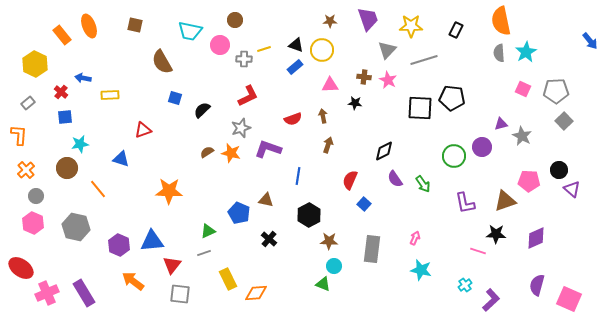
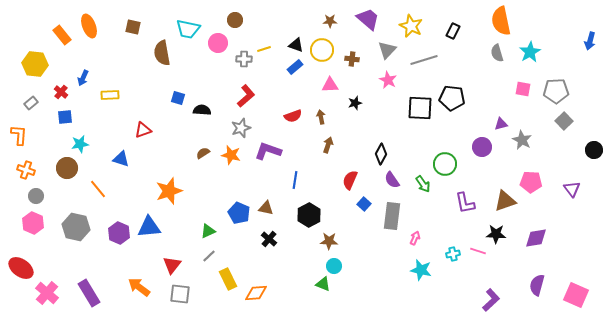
purple trapezoid at (368, 19): rotated 30 degrees counterclockwise
brown square at (135, 25): moved 2 px left, 2 px down
yellow star at (411, 26): rotated 25 degrees clockwise
black rectangle at (456, 30): moved 3 px left, 1 px down
cyan trapezoid at (190, 31): moved 2 px left, 2 px up
blue arrow at (590, 41): rotated 54 degrees clockwise
pink circle at (220, 45): moved 2 px left, 2 px up
cyan star at (526, 52): moved 4 px right
gray semicircle at (499, 53): moved 2 px left; rotated 12 degrees counterclockwise
brown semicircle at (162, 62): moved 9 px up; rotated 20 degrees clockwise
yellow hexagon at (35, 64): rotated 20 degrees counterclockwise
brown cross at (364, 77): moved 12 px left, 18 px up
blue arrow at (83, 78): rotated 77 degrees counterclockwise
pink square at (523, 89): rotated 14 degrees counterclockwise
red L-shape at (248, 96): moved 2 px left; rotated 15 degrees counterclockwise
blue square at (175, 98): moved 3 px right
gray rectangle at (28, 103): moved 3 px right
black star at (355, 103): rotated 24 degrees counterclockwise
black semicircle at (202, 110): rotated 48 degrees clockwise
brown arrow at (323, 116): moved 2 px left, 1 px down
red semicircle at (293, 119): moved 3 px up
gray star at (522, 136): moved 4 px down
purple L-shape at (268, 149): moved 2 px down
black diamond at (384, 151): moved 3 px left, 3 px down; rotated 35 degrees counterclockwise
brown semicircle at (207, 152): moved 4 px left, 1 px down
orange star at (231, 153): moved 2 px down
green circle at (454, 156): moved 9 px left, 8 px down
orange cross at (26, 170): rotated 30 degrees counterclockwise
black circle at (559, 170): moved 35 px right, 20 px up
blue line at (298, 176): moved 3 px left, 4 px down
purple semicircle at (395, 179): moved 3 px left, 1 px down
pink pentagon at (529, 181): moved 2 px right, 1 px down
purple triangle at (572, 189): rotated 12 degrees clockwise
orange star at (169, 191): rotated 20 degrees counterclockwise
brown triangle at (266, 200): moved 8 px down
purple diamond at (536, 238): rotated 15 degrees clockwise
blue triangle at (152, 241): moved 3 px left, 14 px up
purple hexagon at (119, 245): moved 12 px up
gray rectangle at (372, 249): moved 20 px right, 33 px up
gray line at (204, 253): moved 5 px right, 3 px down; rotated 24 degrees counterclockwise
orange arrow at (133, 281): moved 6 px right, 6 px down
cyan cross at (465, 285): moved 12 px left, 31 px up; rotated 24 degrees clockwise
pink cross at (47, 293): rotated 25 degrees counterclockwise
purple rectangle at (84, 293): moved 5 px right
pink square at (569, 299): moved 7 px right, 4 px up
